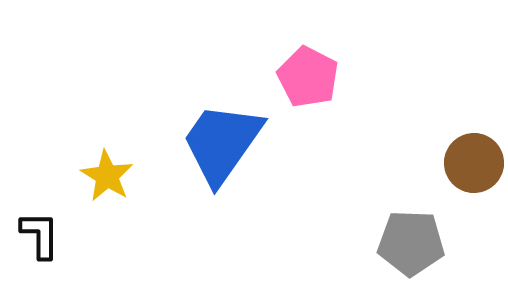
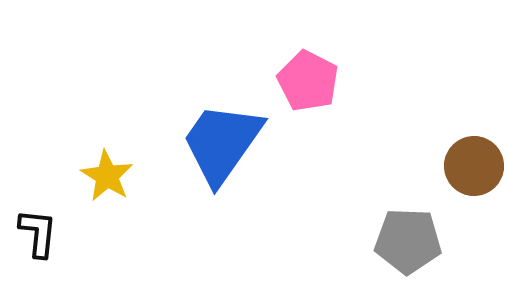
pink pentagon: moved 4 px down
brown circle: moved 3 px down
black L-shape: moved 2 px left, 2 px up; rotated 6 degrees clockwise
gray pentagon: moved 3 px left, 2 px up
